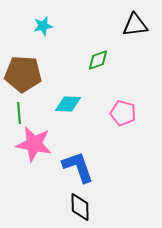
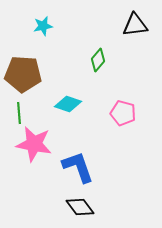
green diamond: rotated 30 degrees counterclockwise
cyan diamond: rotated 16 degrees clockwise
black diamond: rotated 36 degrees counterclockwise
